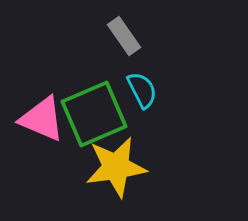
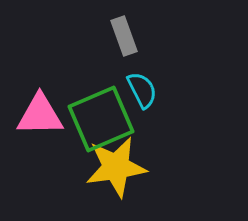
gray rectangle: rotated 15 degrees clockwise
green square: moved 7 px right, 5 px down
pink triangle: moved 2 px left, 4 px up; rotated 24 degrees counterclockwise
